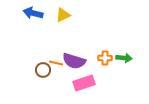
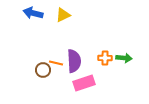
purple semicircle: rotated 110 degrees counterclockwise
